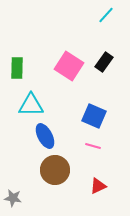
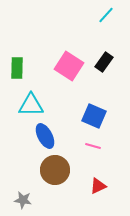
gray star: moved 10 px right, 2 px down
